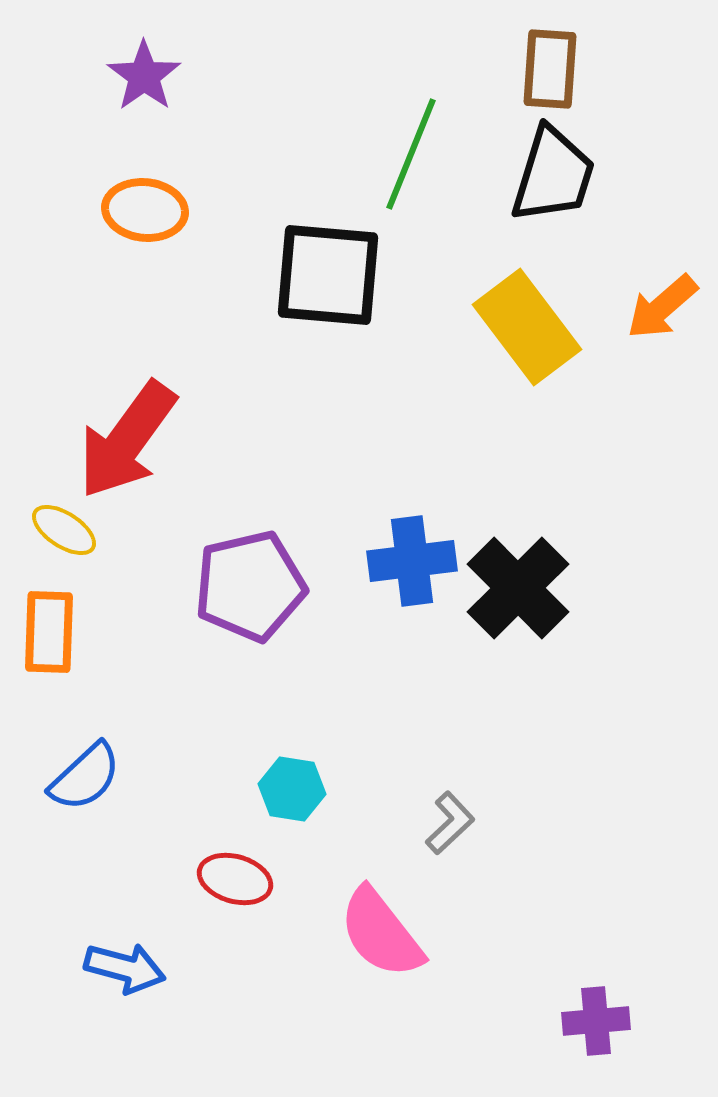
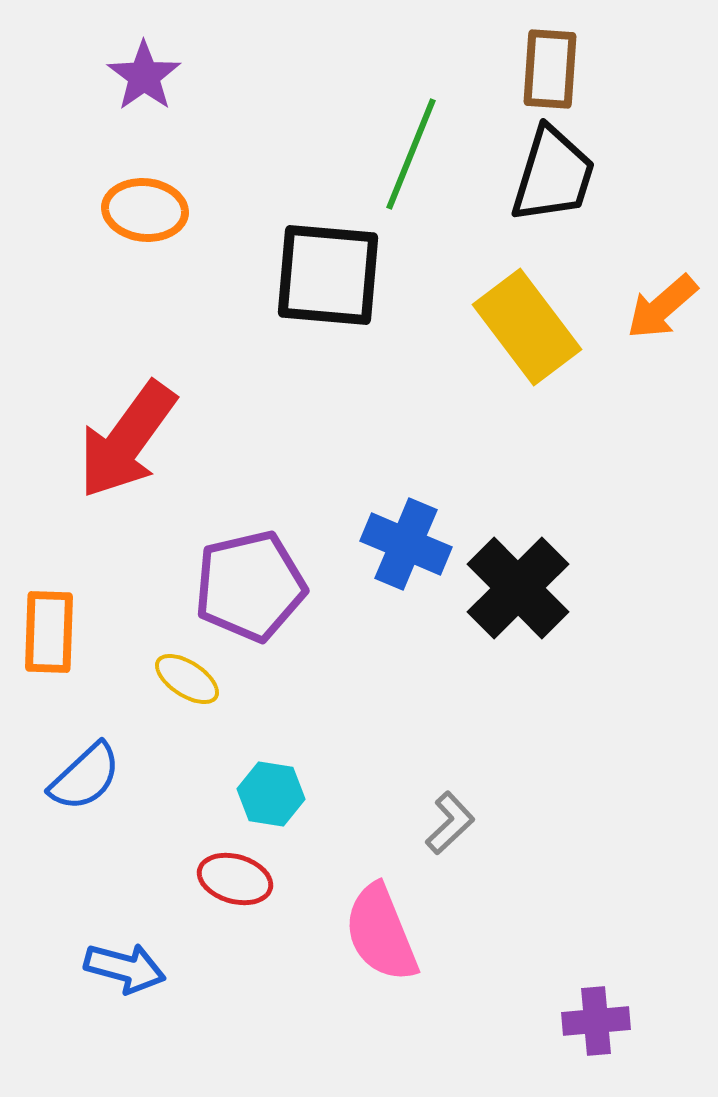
yellow ellipse: moved 123 px right, 149 px down
blue cross: moved 6 px left, 17 px up; rotated 30 degrees clockwise
cyan hexagon: moved 21 px left, 5 px down
pink semicircle: rotated 16 degrees clockwise
